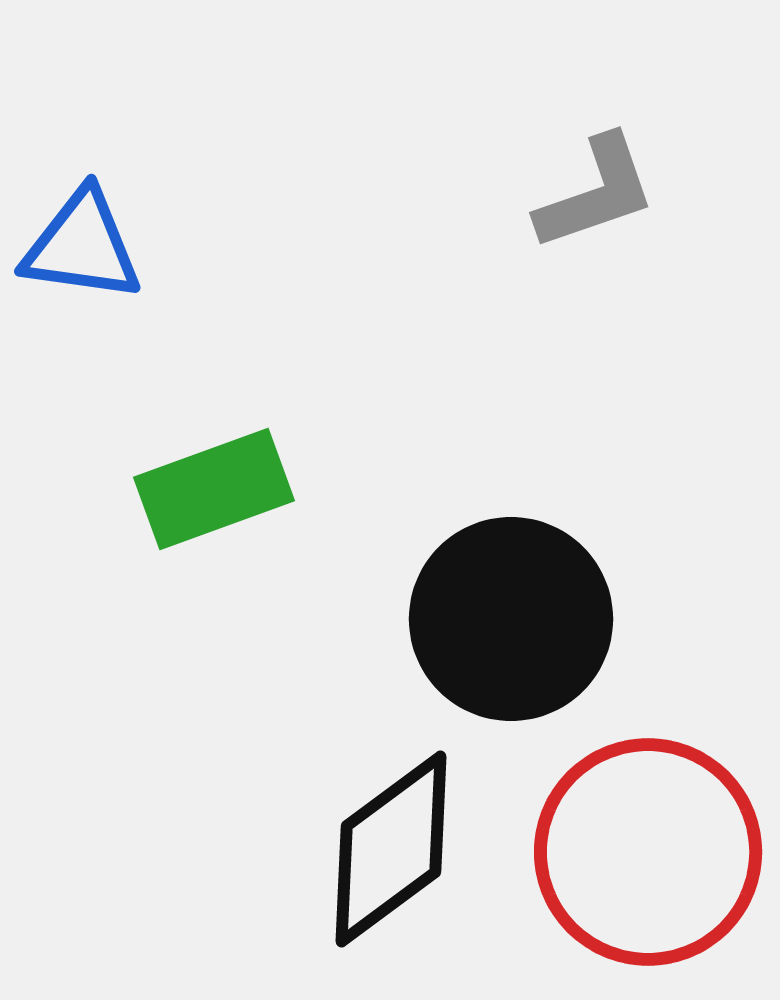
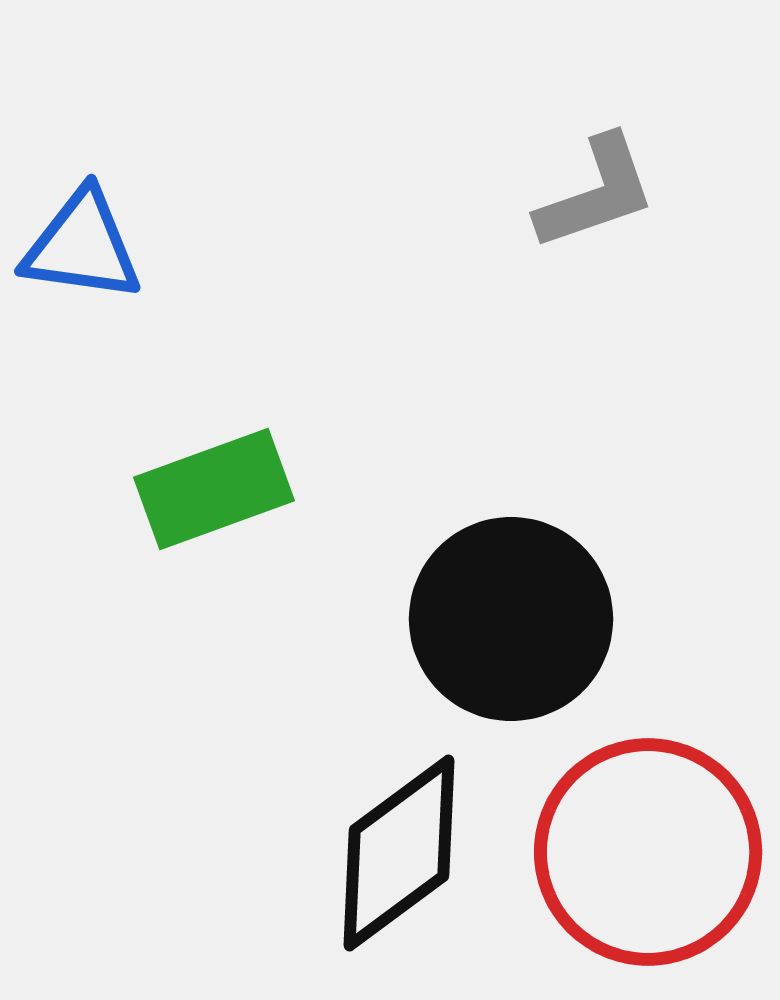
black diamond: moved 8 px right, 4 px down
